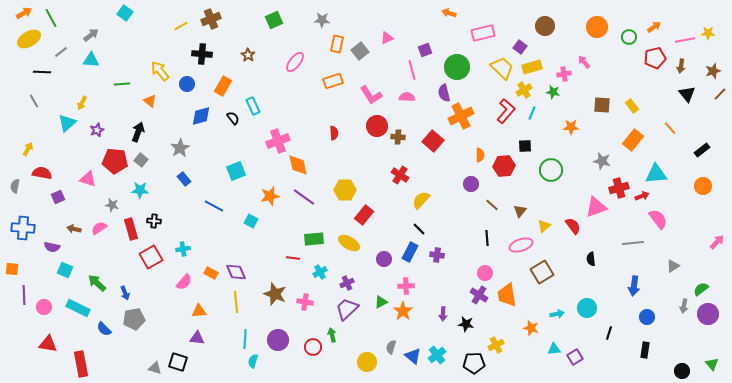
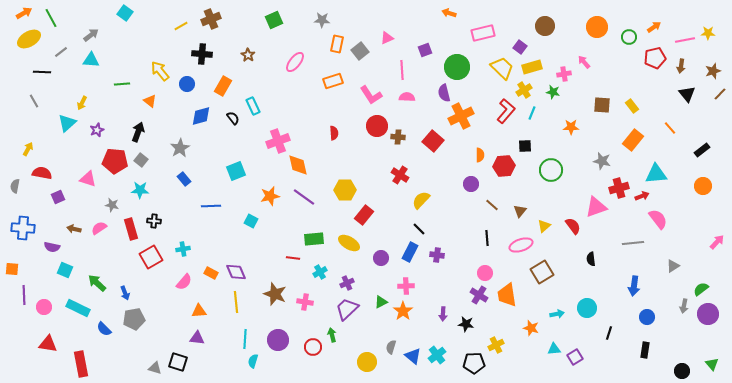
pink line at (412, 70): moved 10 px left; rotated 12 degrees clockwise
blue line at (214, 206): moved 3 px left; rotated 30 degrees counterclockwise
purple circle at (384, 259): moved 3 px left, 1 px up
